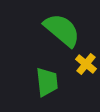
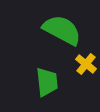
green semicircle: rotated 12 degrees counterclockwise
